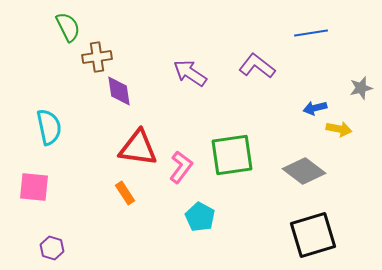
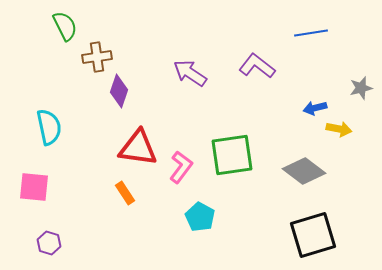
green semicircle: moved 3 px left, 1 px up
purple diamond: rotated 28 degrees clockwise
purple hexagon: moved 3 px left, 5 px up
